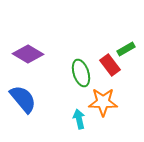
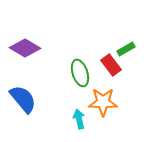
purple diamond: moved 3 px left, 6 px up
red rectangle: moved 1 px right
green ellipse: moved 1 px left
